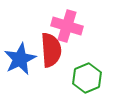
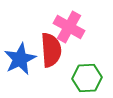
pink cross: moved 2 px right, 1 px down; rotated 12 degrees clockwise
green hexagon: rotated 20 degrees clockwise
